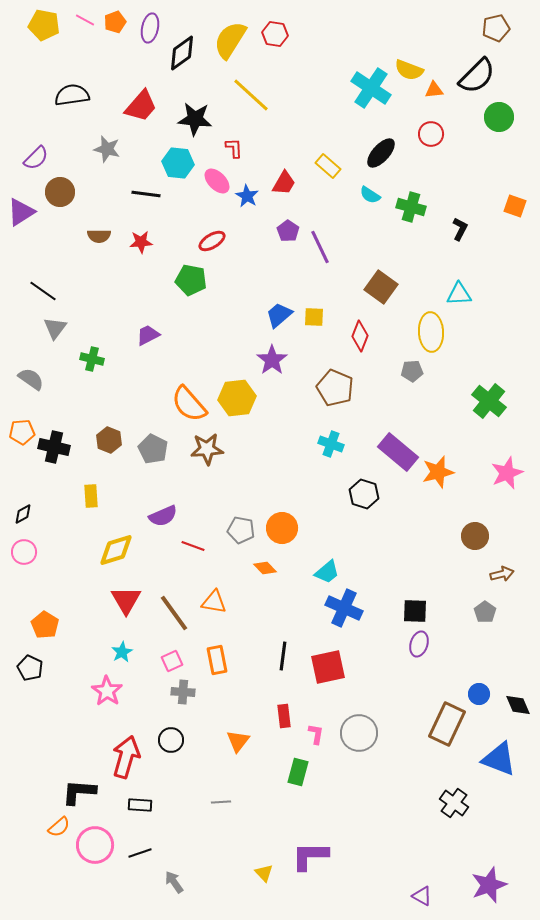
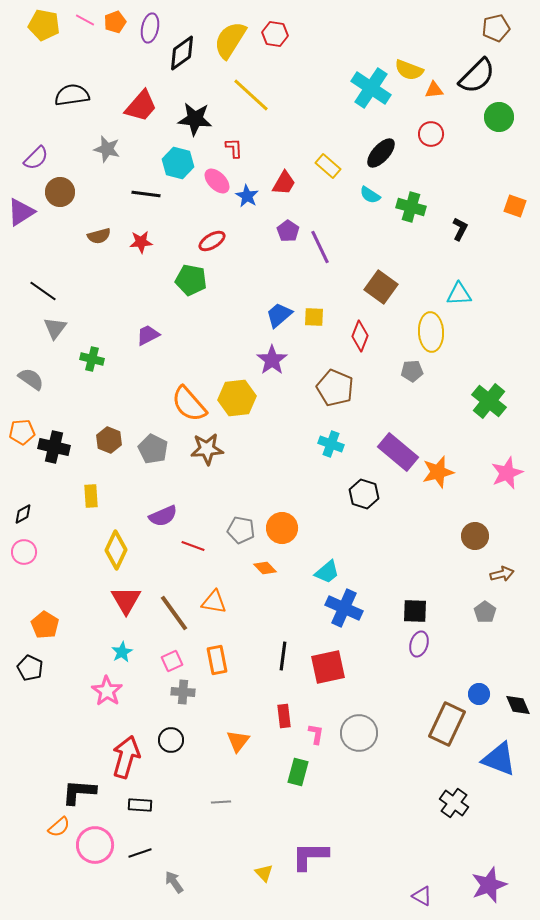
cyan hexagon at (178, 163): rotated 8 degrees clockwise
brown semicircle at (99, 236): rotated 15 degrees counterclockwise
yellow diamond at (116, 550): rotated 48 degrees counterclockwise
